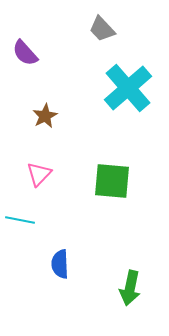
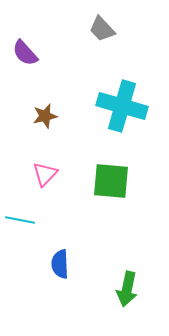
cyan cross: moved 6 px left, 18 px down; rotated 33 degrees counterclockwise
brown star: rotated 15 degrees clockwise
pink triangle: moved 6 px right
green square: moved 1 px left
green arrow: moved 3 px left, 1 px down
